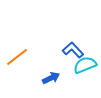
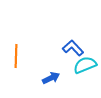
blue L-shape: moved 2 px up
orange line: moved 1 px left, 1 px up; rotated 50 degrees counterclockwise
